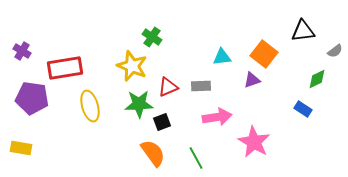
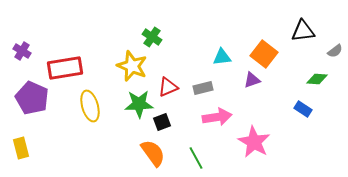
green diamond: rotated 30 degrees clockwise
gray rectangle: moved 2 px right, 2 px down; rotated 12 degrees counterclockwise
purple pentagon: rotated 16 degrees clockwise
yellow rectangle: rotated 65 degrees clockwise
